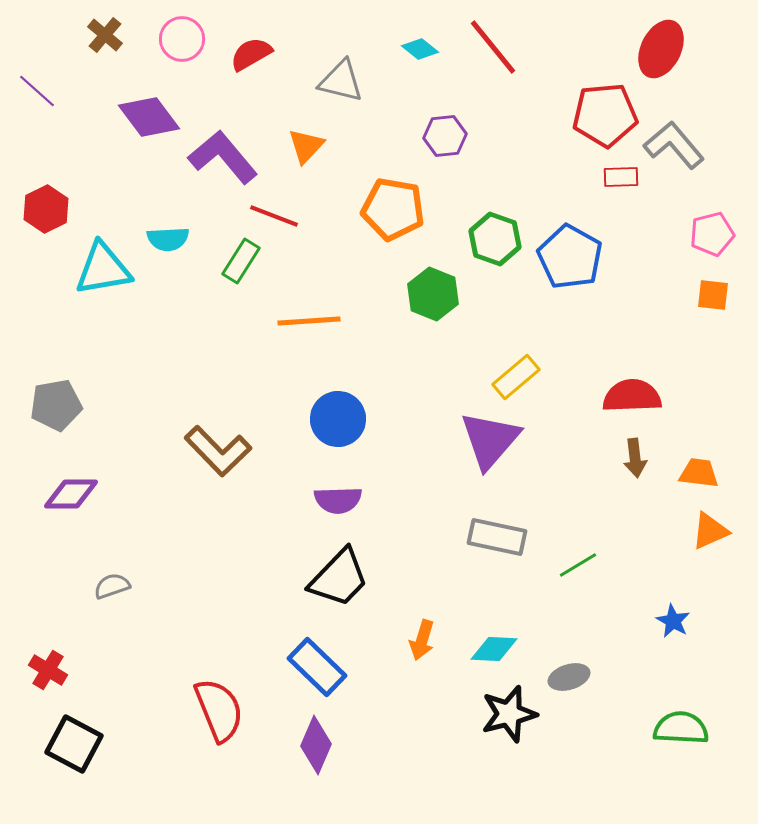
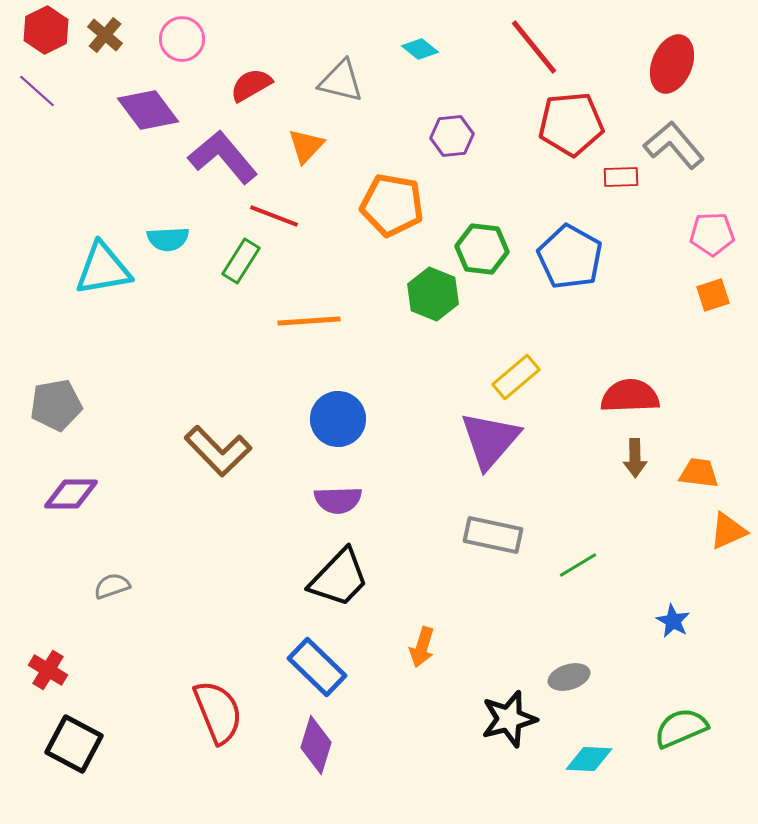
red line at (493, 47): moved 41 px right
red ellipse at (661, 49): moved 11 px right, 15 px down; rotated 4 degrees counterclockwise
red semicircle at (251, 54): moved 31 px down
red pentagon at (605, 115): moved 34 px left, 9 px down
purple diamond at (149, 117): moved 1 px left, 7 px up
purple hexagon at (445, 136): moved 7 px right
red hexagon at (46, 209): moved 179 px up
orange pentagon at (393, 209): moved 1 px left, 4 px up
pink pentagon at (712, 234): rotated 12 degrees clockwise
green hexagon at (495, 239): moved 13 px left, 10 px down; rotated 12 degrees counterclockwise
orange square at (713, 295): rotated 24 degrees counterclockwise
red semicircle at (632, 396): moved 2 px left
brown arrow at (635, 458): rotated 6 degrees clockwise
orange triangle at (710, 531): moved 18 px right
gray rectangle at (497, 537): moved 4 px left, 2 px up
orange arrow at (422, 640): moved 7 px down
cyan diamond at (494, 649): moved 95 px right, 110 px down
red semicircle at (219, 710): moved 1 px left, 2 px down
black star at (509, 714): moved 5 px down
green semicircle at (681, 728): rotated 26 degrees counterclockwise
purple diamond at (316, 745): rotated 6 degrees counterclockwise
